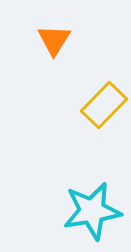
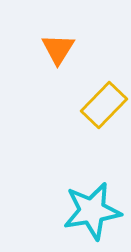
orange triangle: moved 4 px right, 9 px down
